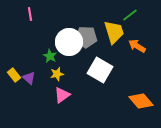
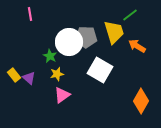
orange diamond: rotated 70 degrees clockwise
